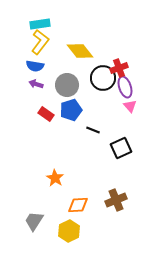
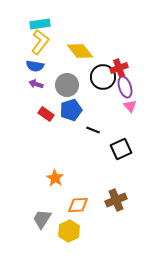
black circle: moved 1 px up
black square: moved 1 px down
gray trapezoid: moved 8 px right, 2 px up
